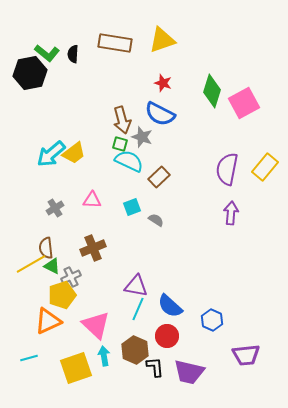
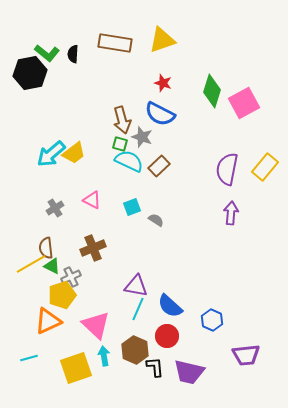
brown rectangle at (159, 177): moved 11 px up
pink triangle at (92, 200): rotated 24 degrees clockwise
